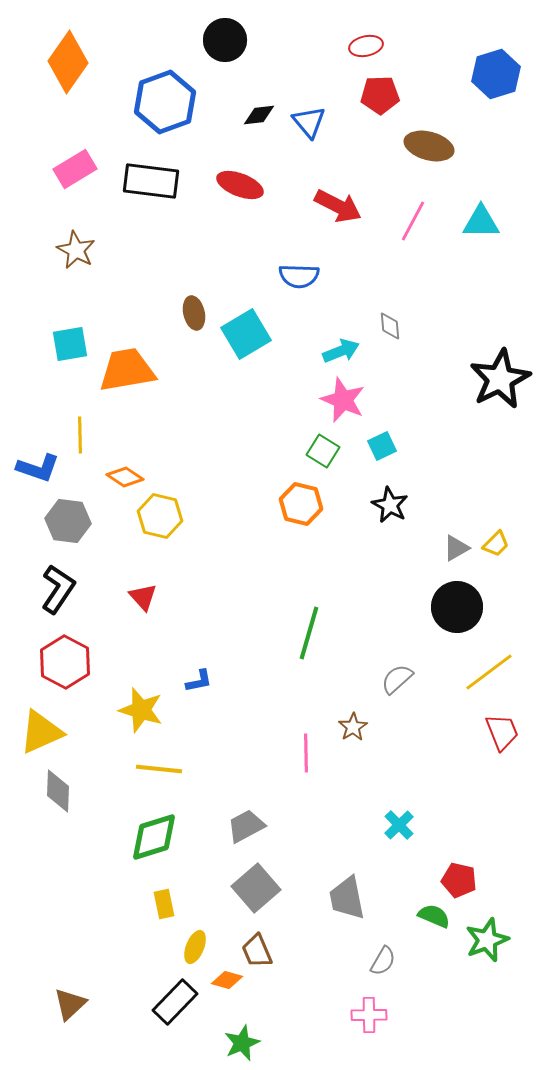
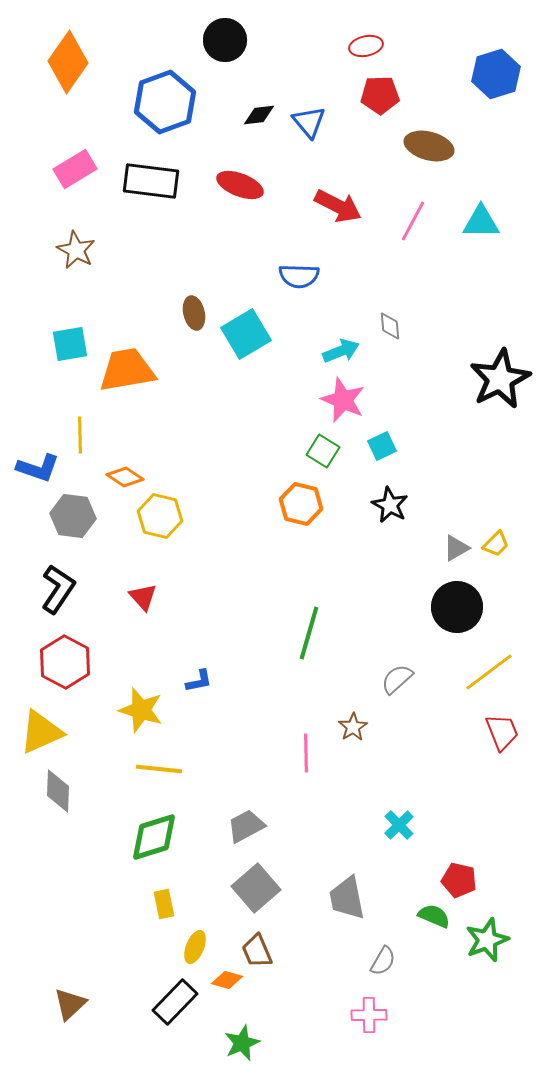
gray hexagon at (68, 521): moved 5 px right, 5 px up
